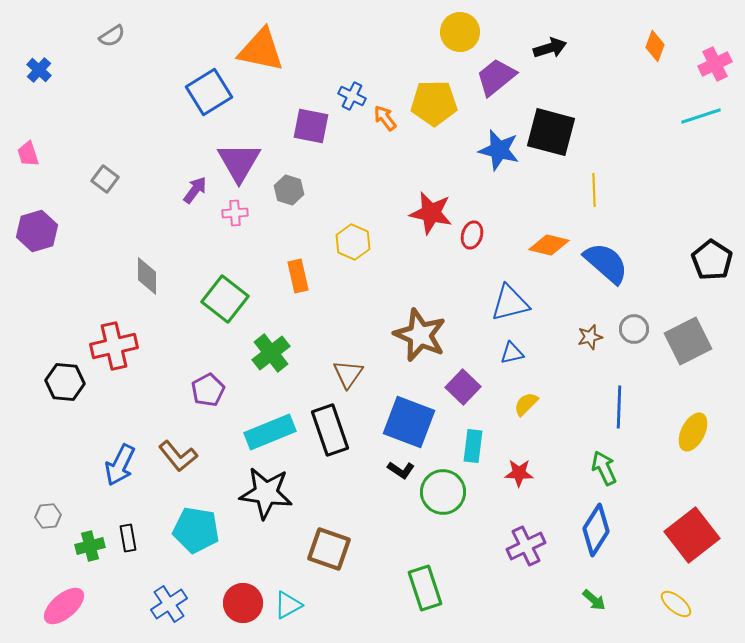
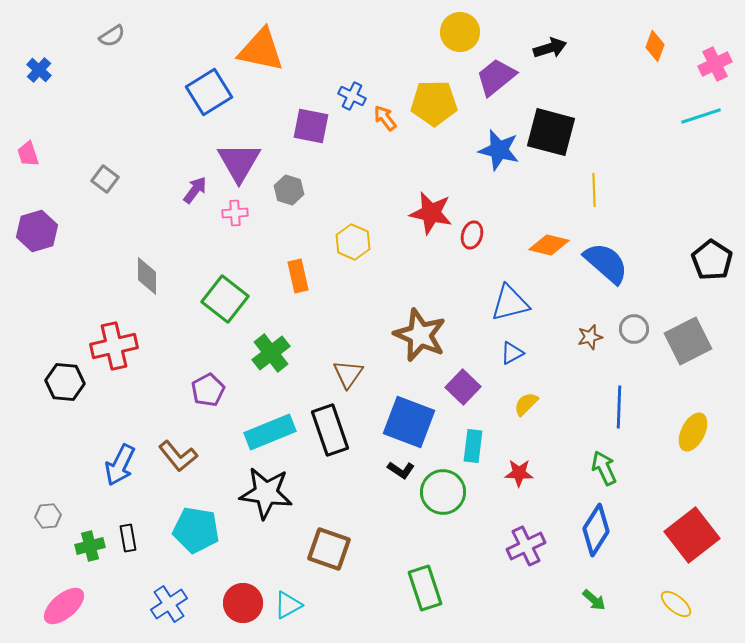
blue triangle at (512, 353): rotated 15 degrees counterclockwise
